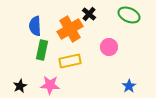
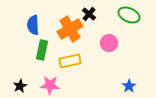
blue semicircle: moved 2 px left, 1 px up
pink circle: moved 4 px up
